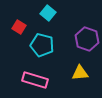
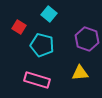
cyan square: moved 1 px right, 1 px down
pink rectangle: moved 2 px right
